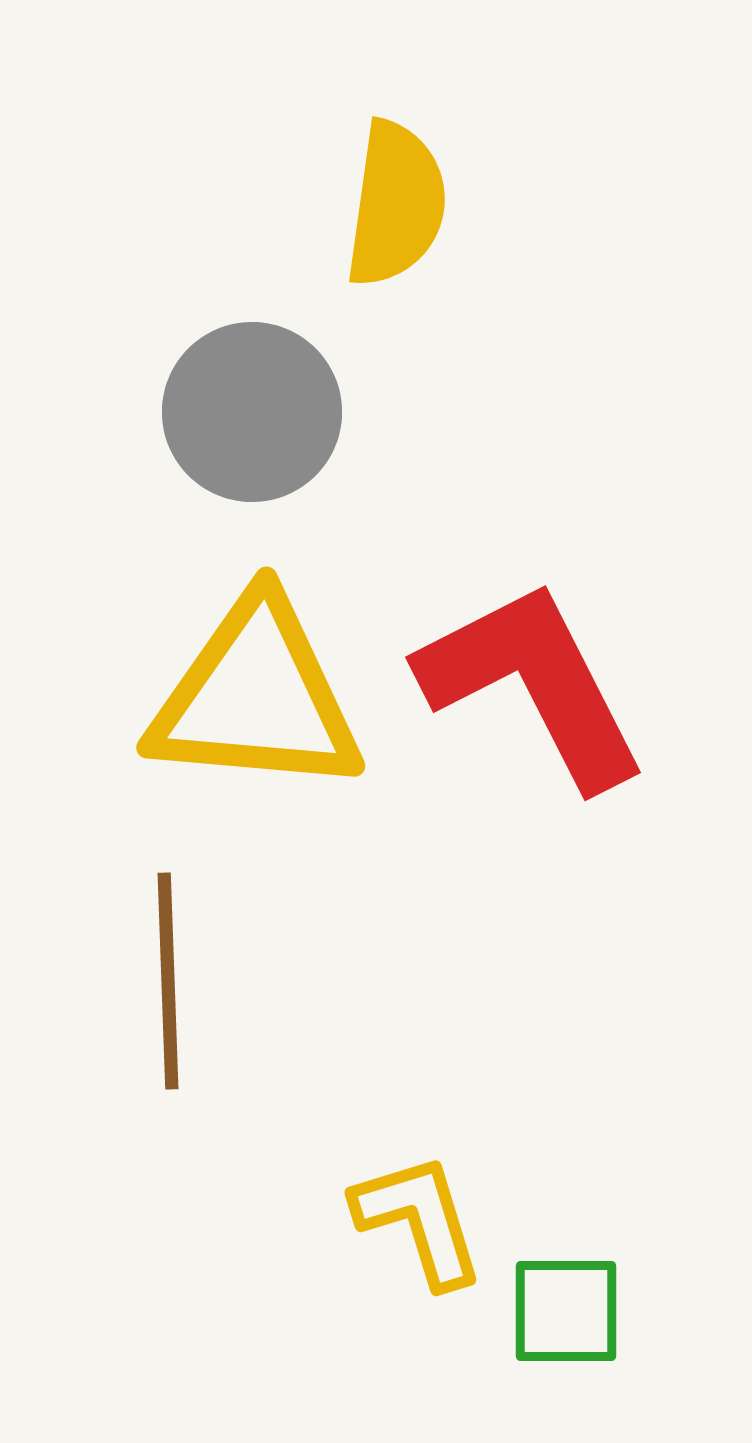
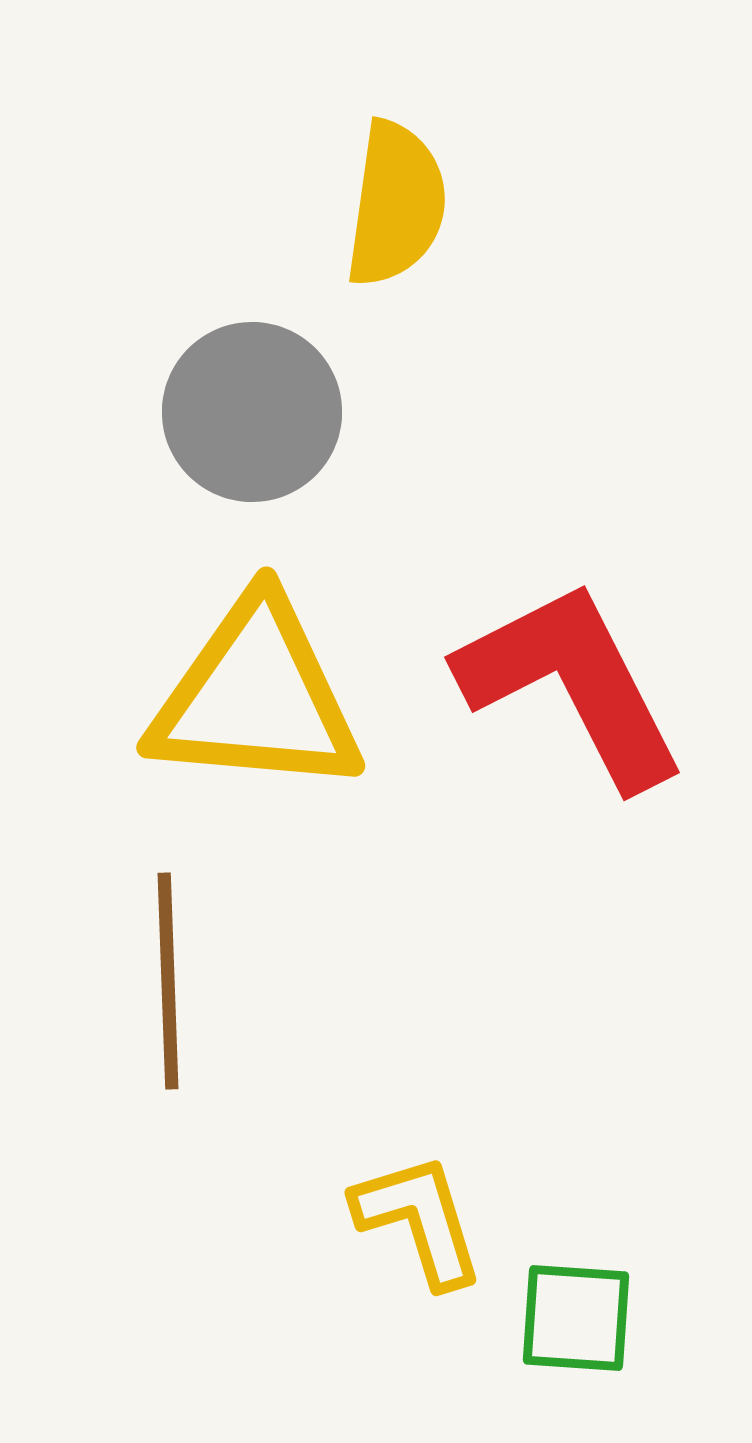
red L-shape: moved 39 px right
green square: moved 10 px right, 7 px down; rotated 4 degrees clockwise
